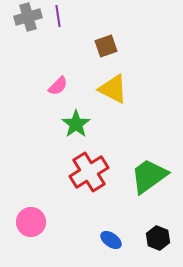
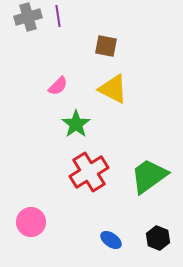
brown square: rotated 30 degrees clockwise
